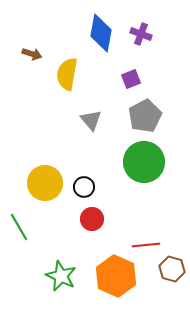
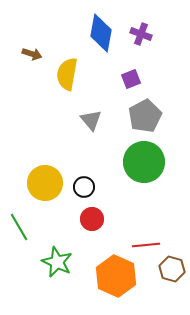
green star: moved 4 px left, 14 px up
